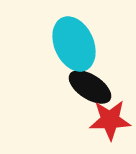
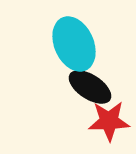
red star: moved 1 px left, 1 px down
